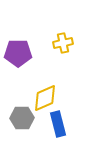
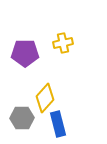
purple pentagon: moved 7 px right
yellow diamond: rotated 24 degrees counterclockwise
